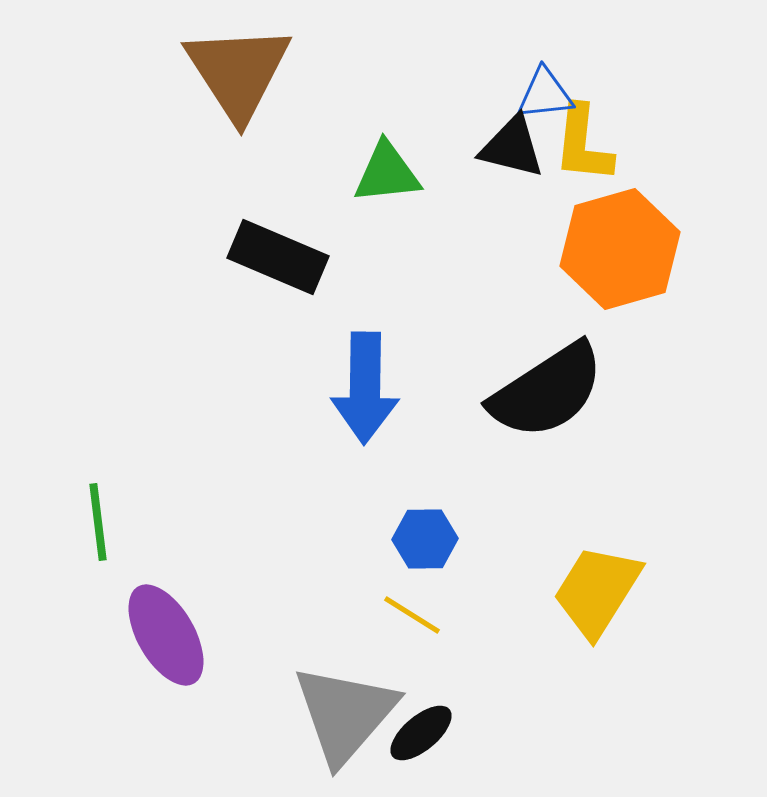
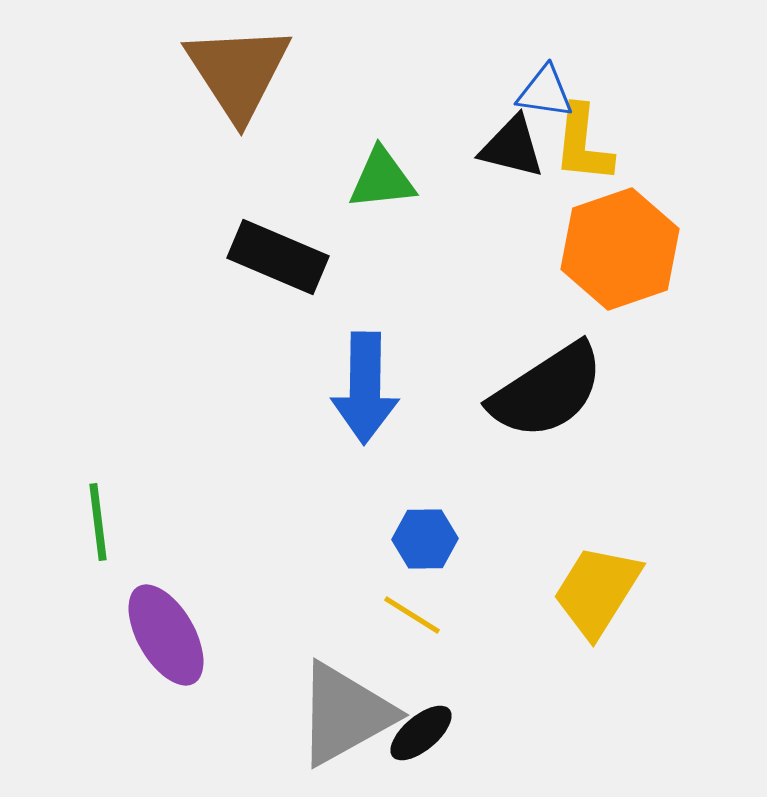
blue triangle: moved 2 px up; rotated 14 degrees clockwise
green triangle: moved 5 px left, 6 px down
orange hexagon: rotated 3 degrees counterclockwise
gray triangle: rotated 20 degrees clockwise
